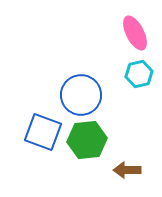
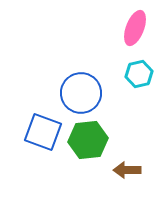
pink ellipse: moved 5 px up; rotated 48 degrees clockwise
blue circle: moved 2 px up
green hexagon: moved 1 px right
